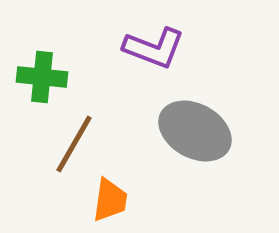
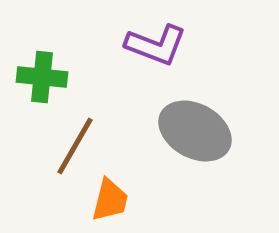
purple L-shape: moved 2 px right, 3 px up
brown line: moved 1 px right, 2 px down
orange trapezoid: rotated 6 degrees clockwise
